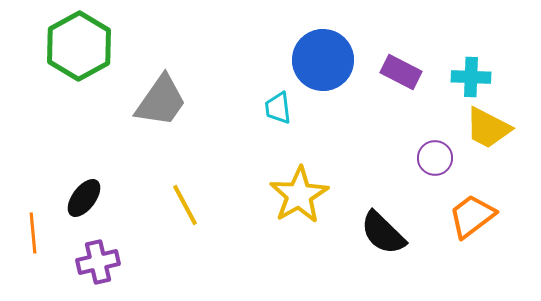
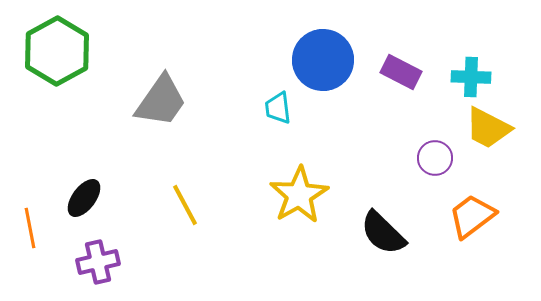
green hexagon: moved 22 px left, 5 px down
orange line: moved 3 px left, 5 px up; rotated 6 degrees counterclockwise
